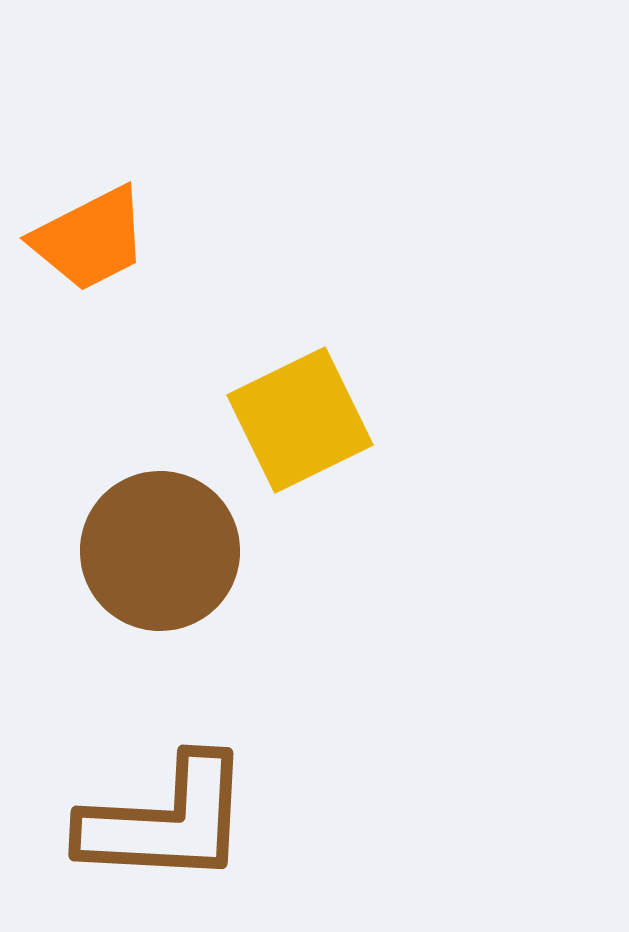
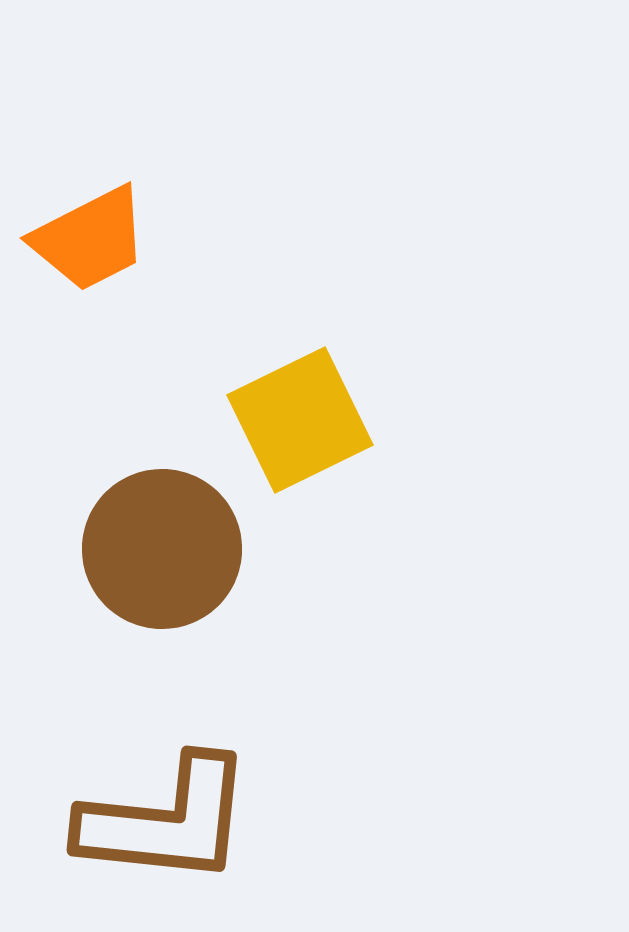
brown circle: moved 2 px right, 2 px up
brown L-shape: rotated 3 degrees clockwise
